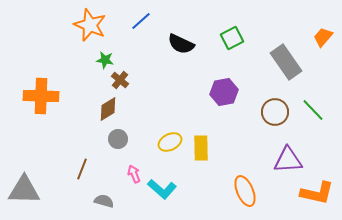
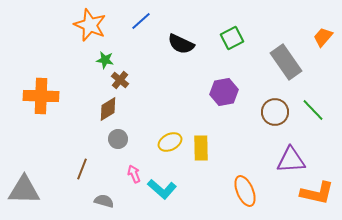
purple triangle: moved 3 px right
